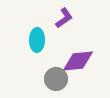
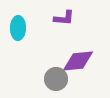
purple L-shape: rotated 40 degrees clockwise
cyan ellipse: moved 19 px left, 12 px up
